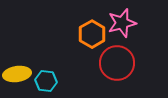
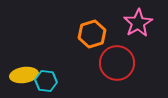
pink star: moved 16 px right; rotated 16 degrees counterclockwise
orange hexagon: rotated 12 degrees clockwise
yellow ellipse: moved 7 px right, 1 px down
